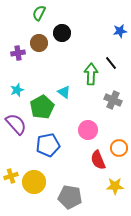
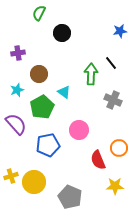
brown circle: moved 31 px down
pink circle: moved 9 px left
gray pentagon: rotated 15 degrees clockwise
